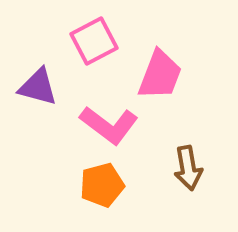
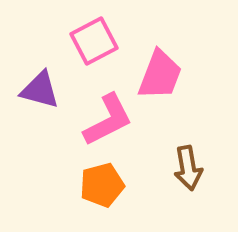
purple triangle: moved 2 px right, 3 px down
pink L-shape: moved 1 px left, 5 px up; rotated 64 degrees counterclockwise
